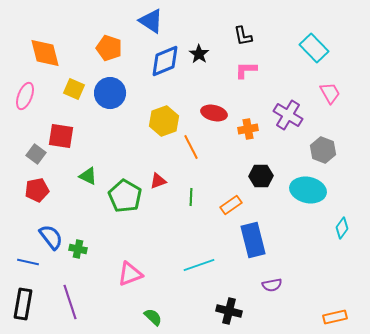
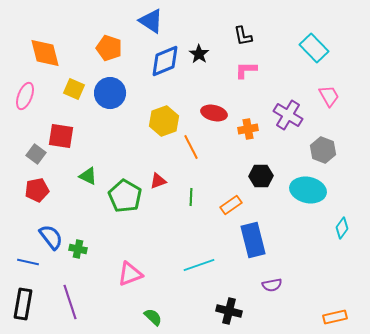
pink trapezoid at (330, 93): moved 1 px left, 3 px down
